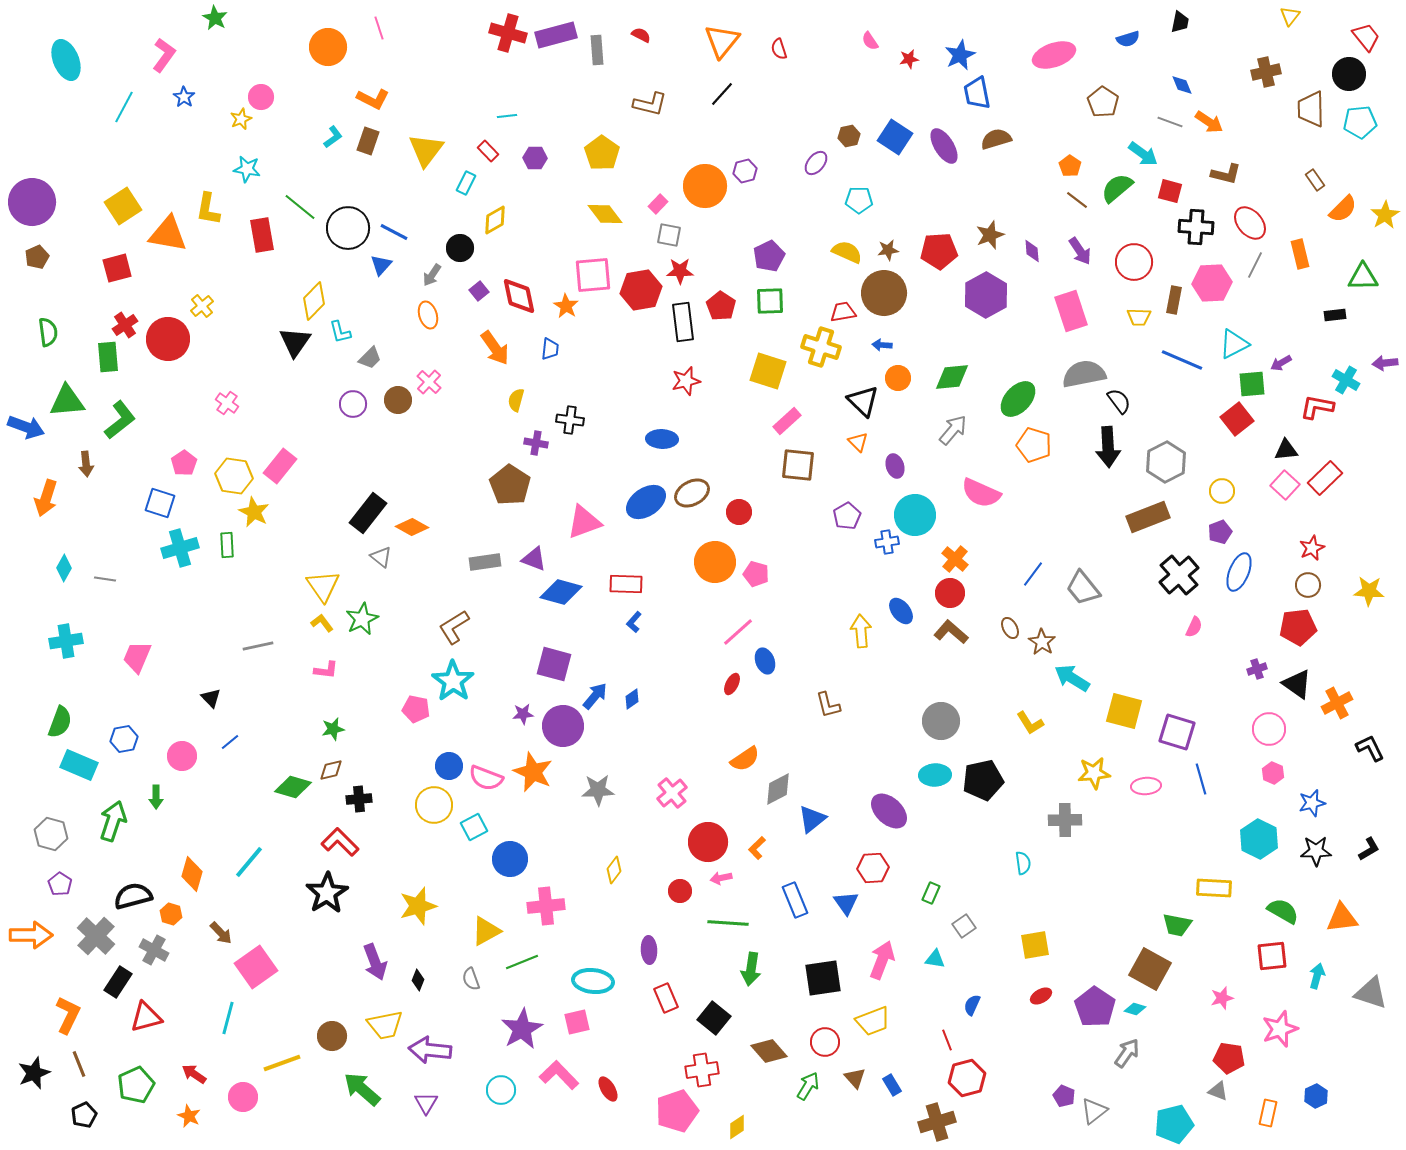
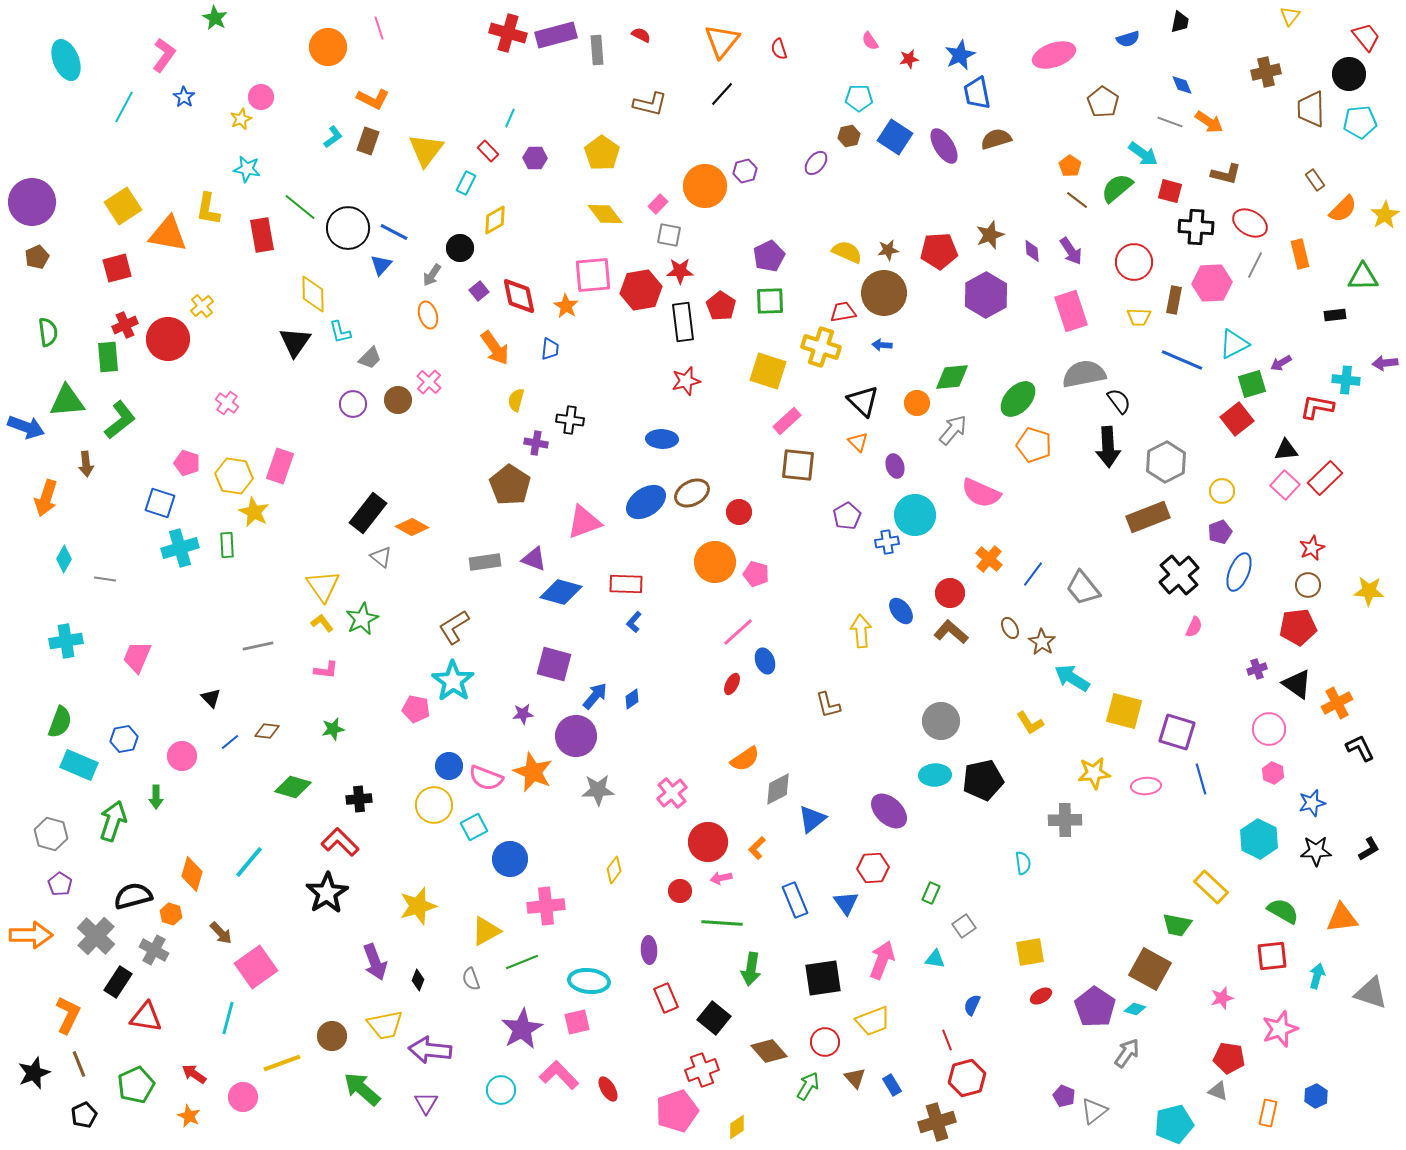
cyan line at (507, 116): moved 3 px right, 2 px down; rotated 60 degrees counterclockwise
cyan pentagon at (859, 200): moved 102 px up
red ellipse at (1250, 223): rotated 20 degrees counterclockwise
purple arrow at (1080, 251): moved 9 px left
yellow diamond at (314, 301): moved 1 px left, 7 px up; rotated 45 degrees counterclockwise
red cross at (125, 325): rotated 10 degrees clockwise
orange circle at (898, 378): moved 19 px right, 25 px down
cyan cross at (1346, 380): rotated 24 degrees counterclockwise
green square at (1252, 384): rotated 12 degrees counterclockwise
pink pentagon at (184, 463): moved 3 px right; rotated 20 degrees counterclockwise
pink rectangle at (280, 466): rotated 20 degrees counterclockwise
orange cross at (955, 559): moved 34 px right
cyan diamond at (64, 568): moved 9 px up
purple circle at (563, 726): moved 13 px right, 10 px down
black L-shape at (1370, 748): moved 10 px left
brown diamond at (331, 770): moved 64 px left, 39 px up; rotated 20 degrees clockwise
yellow rectangle at (1214, 888): moved 3 px left, 1 px up; rotated 40 degrees clockwise
green line at (728, 923): moved 6 px left
yellow square at (1035, 945): moved 5 px left, 7 px down
cyan ellipse at (593, 981): moved 4 px left
red triangle at (146, 1017): rotated 24 degrees clockwise
red cross at (702, 1070): rotated 12 degrees counterclockwise
